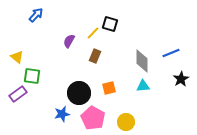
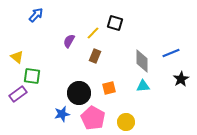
black square: moved 5 px right, 1 px up
